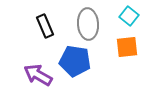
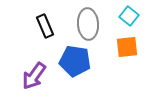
purple arrow: moved 4 px left, 1 px down; rotated 84 degrees counterclockwise
